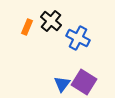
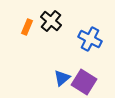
blue cross: moved 12 px right, 1 px down
blue triangle: moved 6 px up; rotated 12 degrees clockwise
